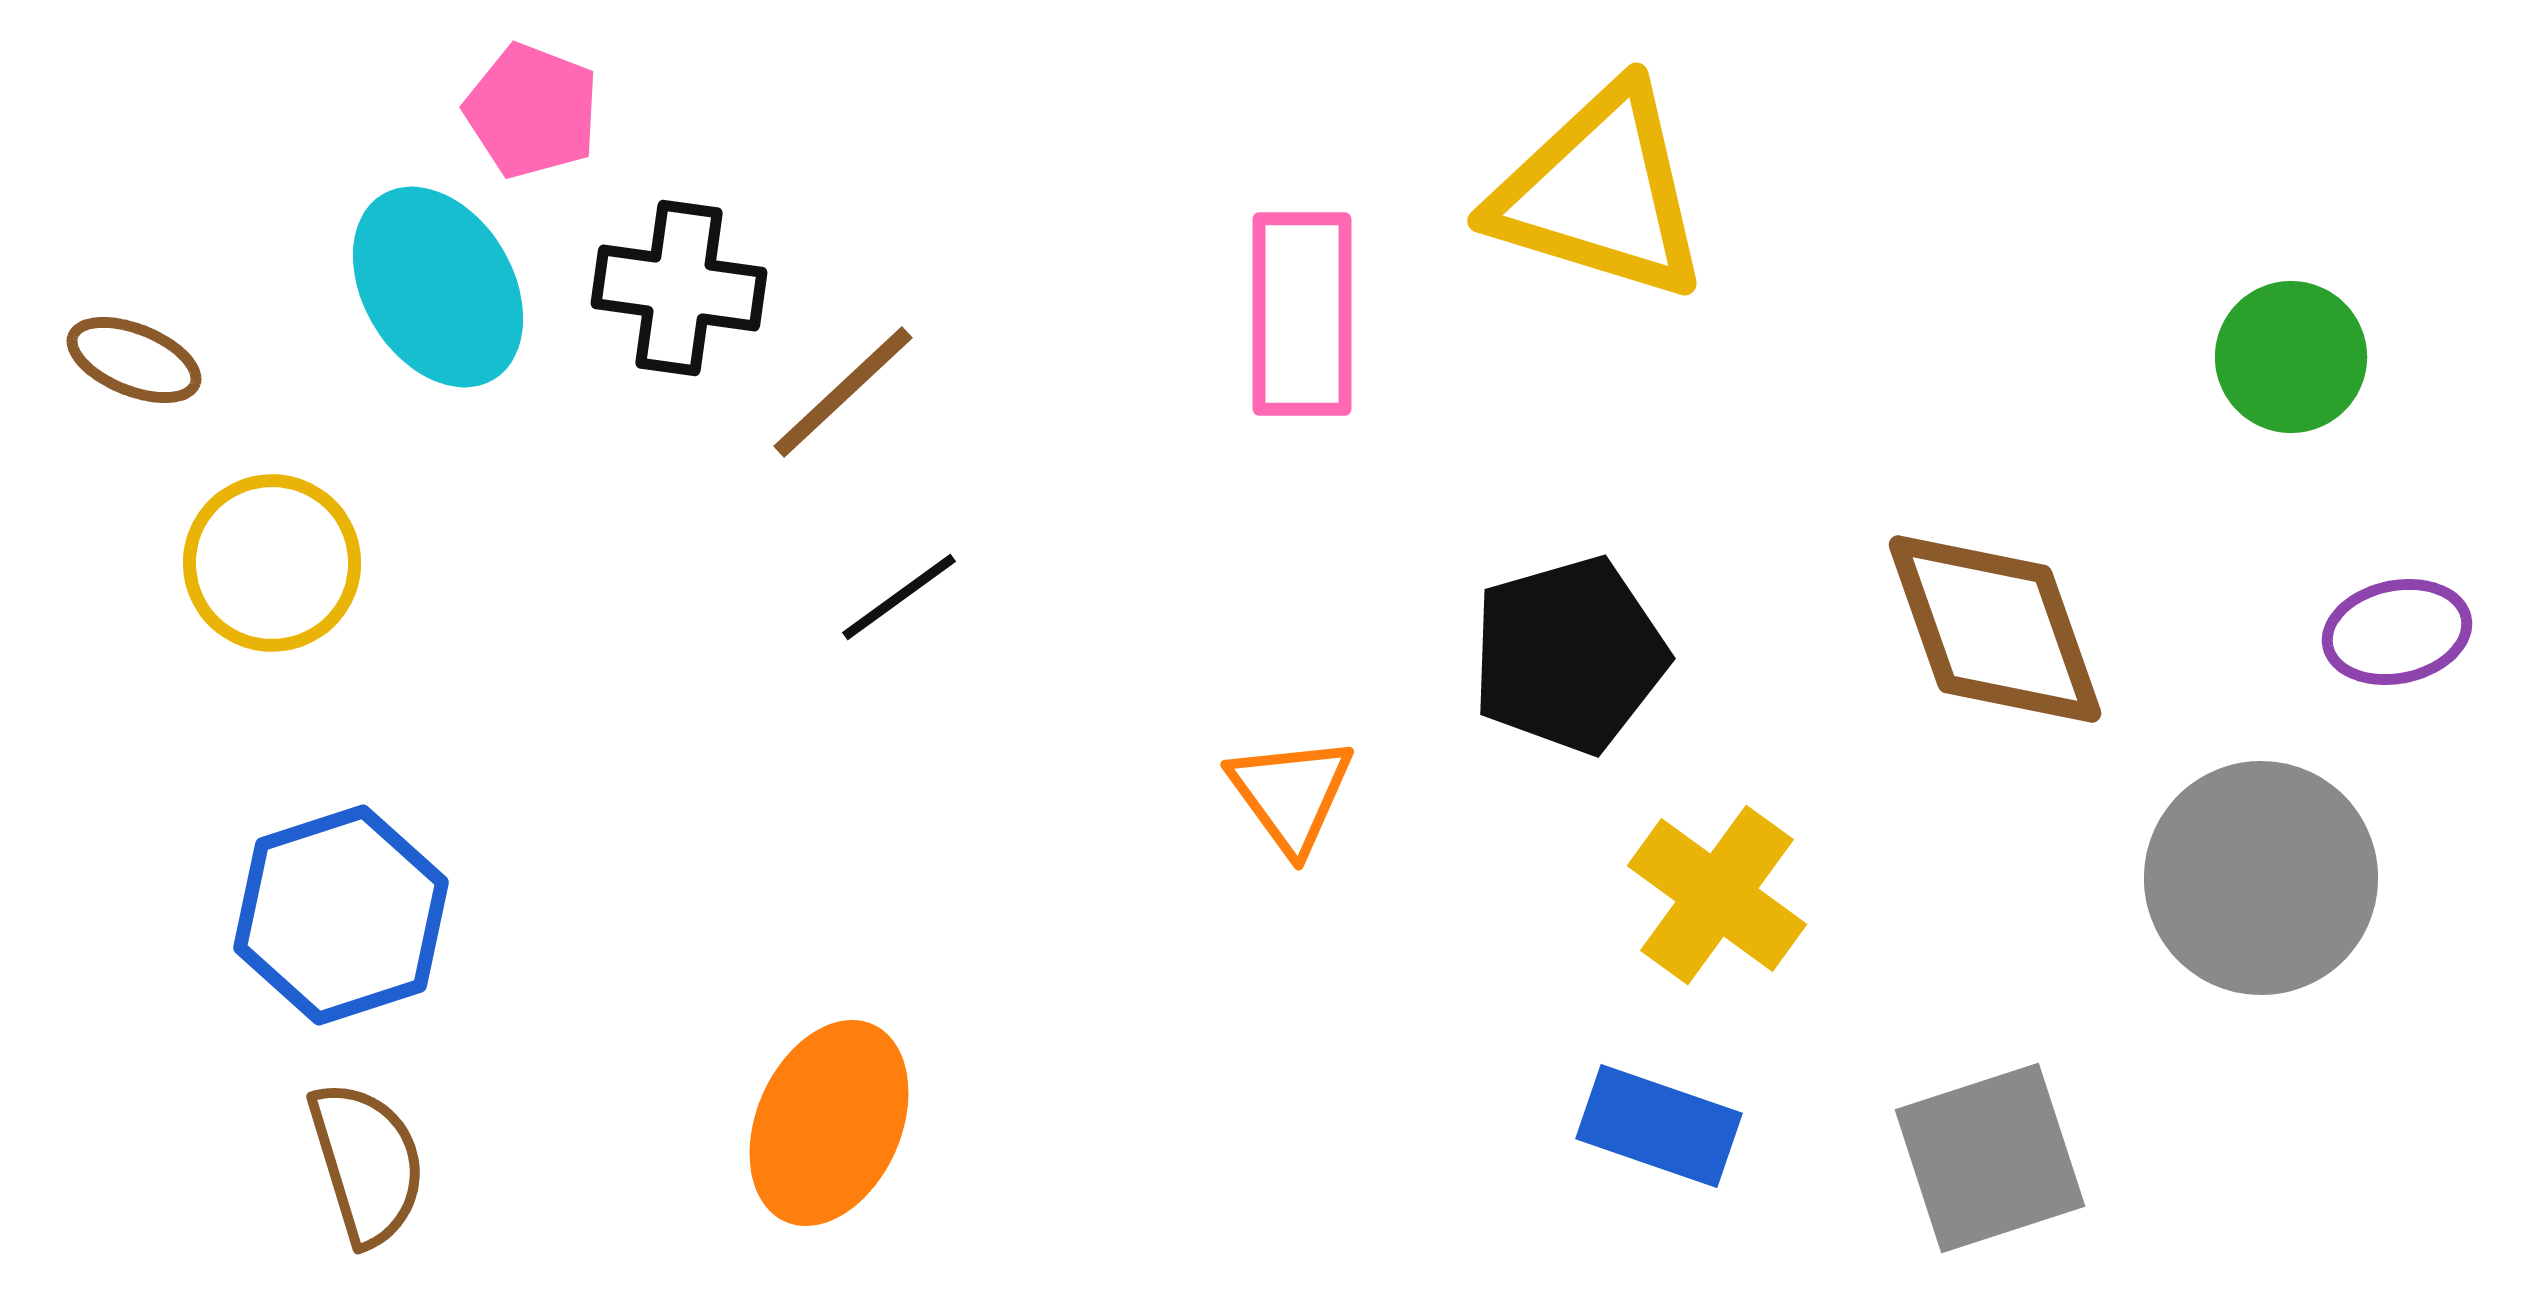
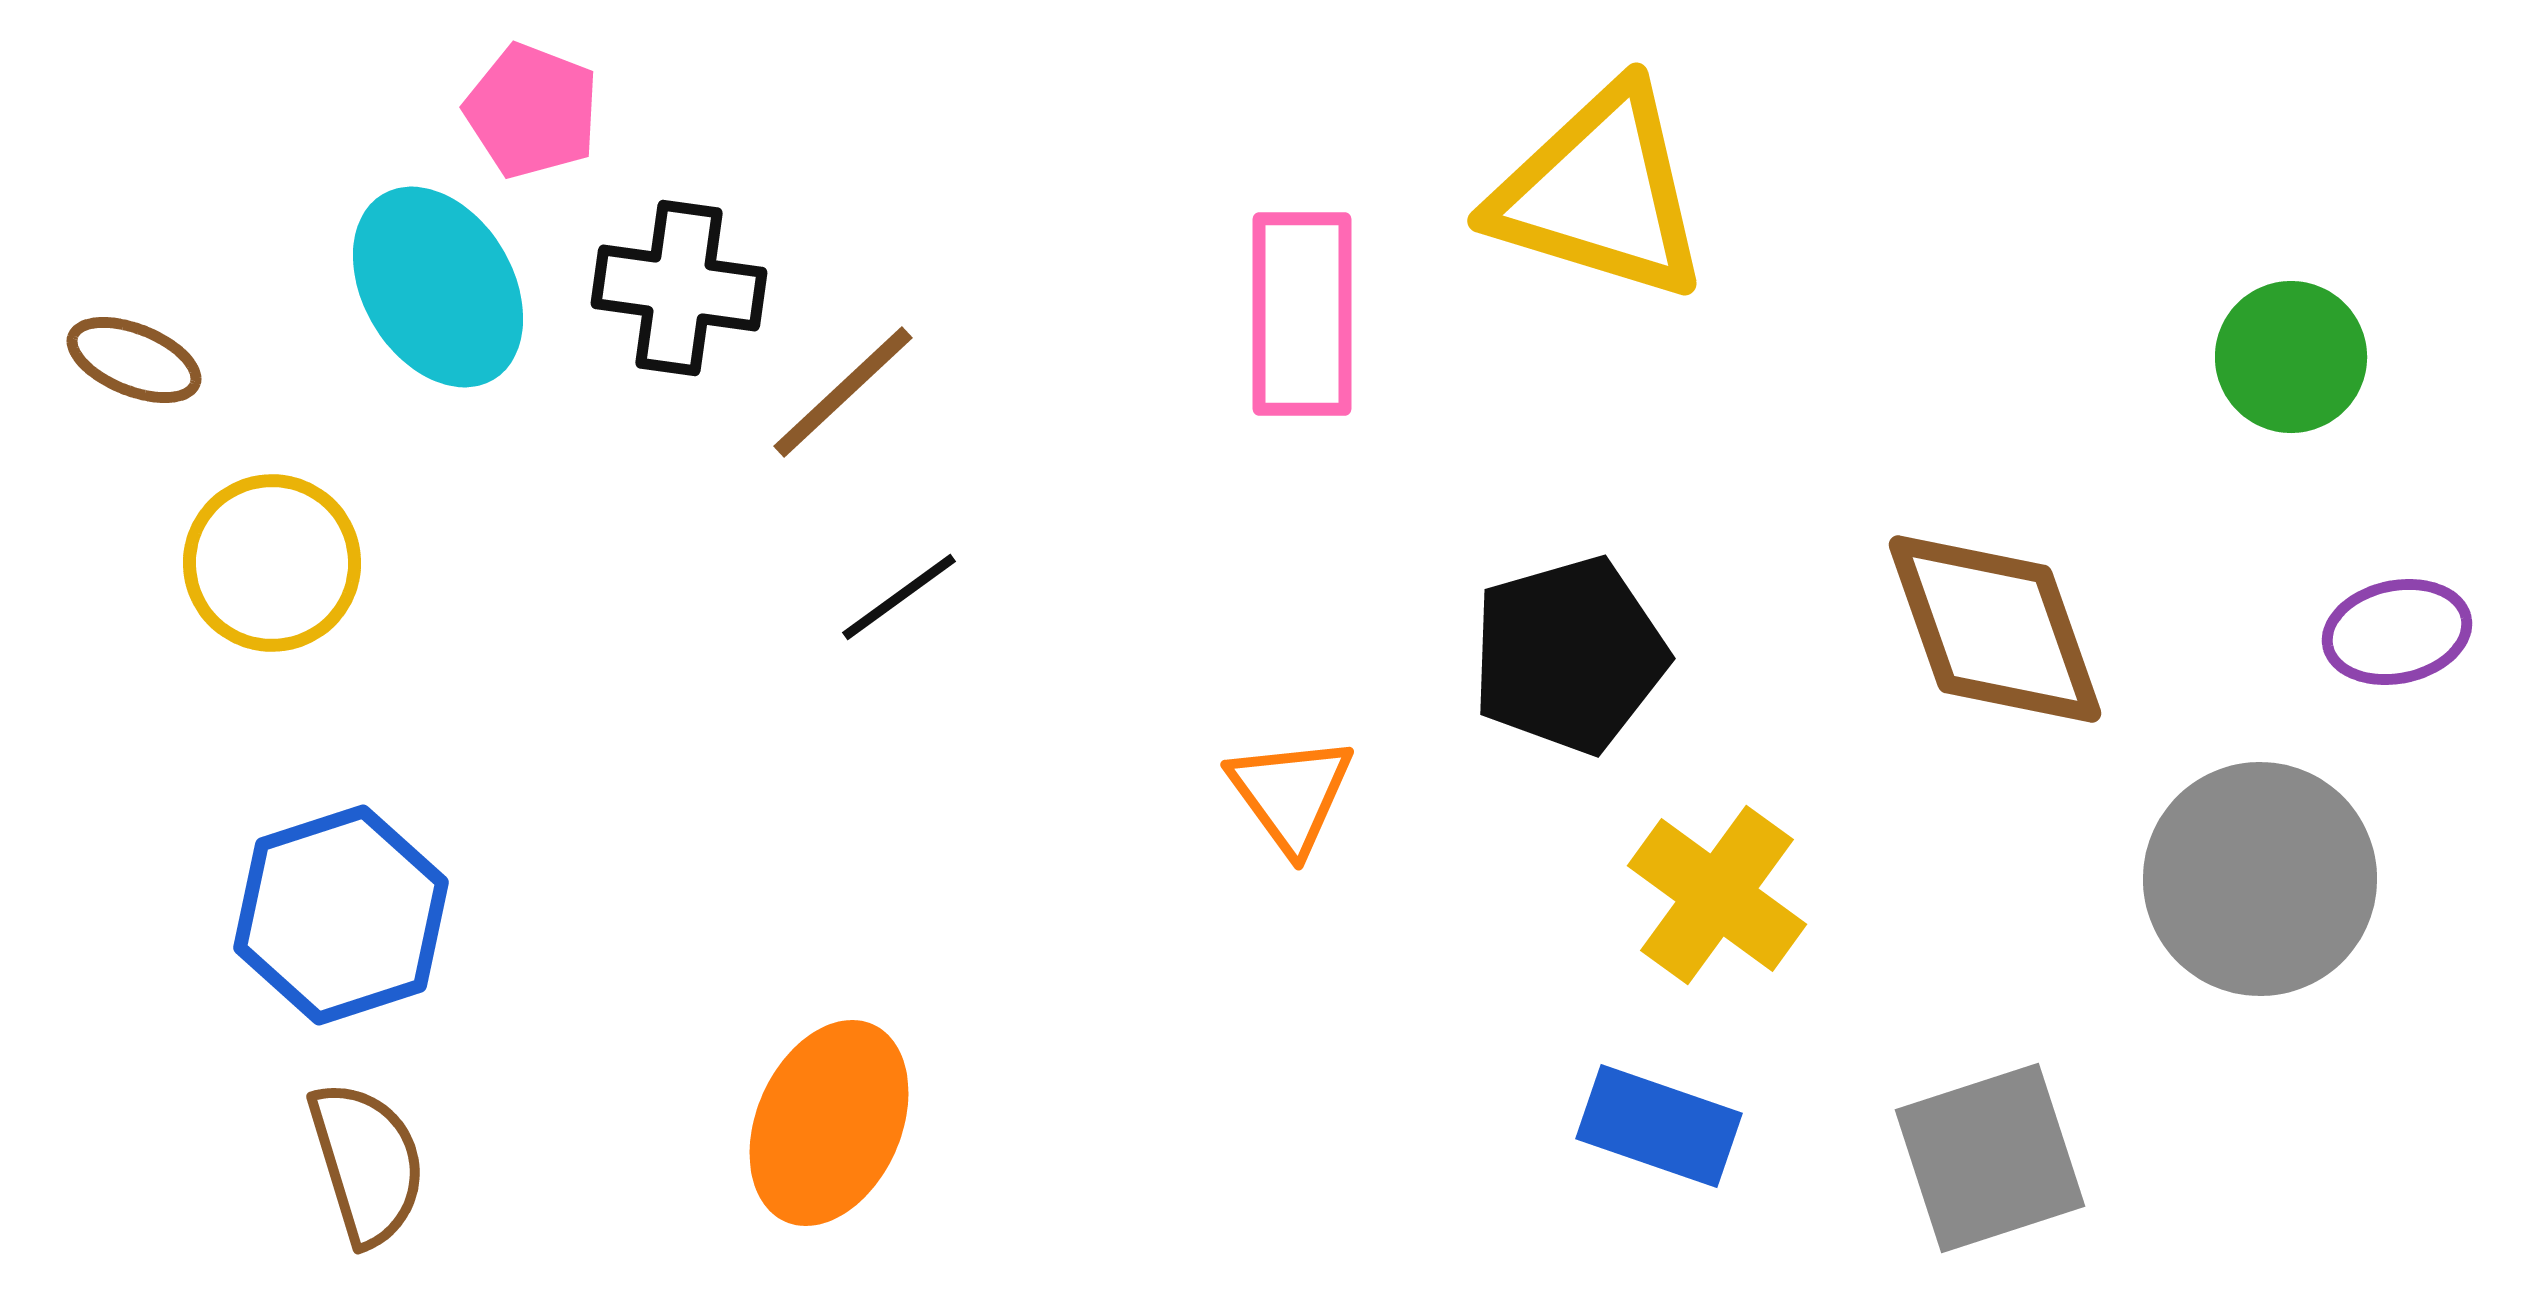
gray circle: moved 1 px left, 1 px down
